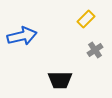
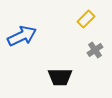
blue arrow: rotated 12 degrees counterclockwise
black trapezoid: moved 3 px up
